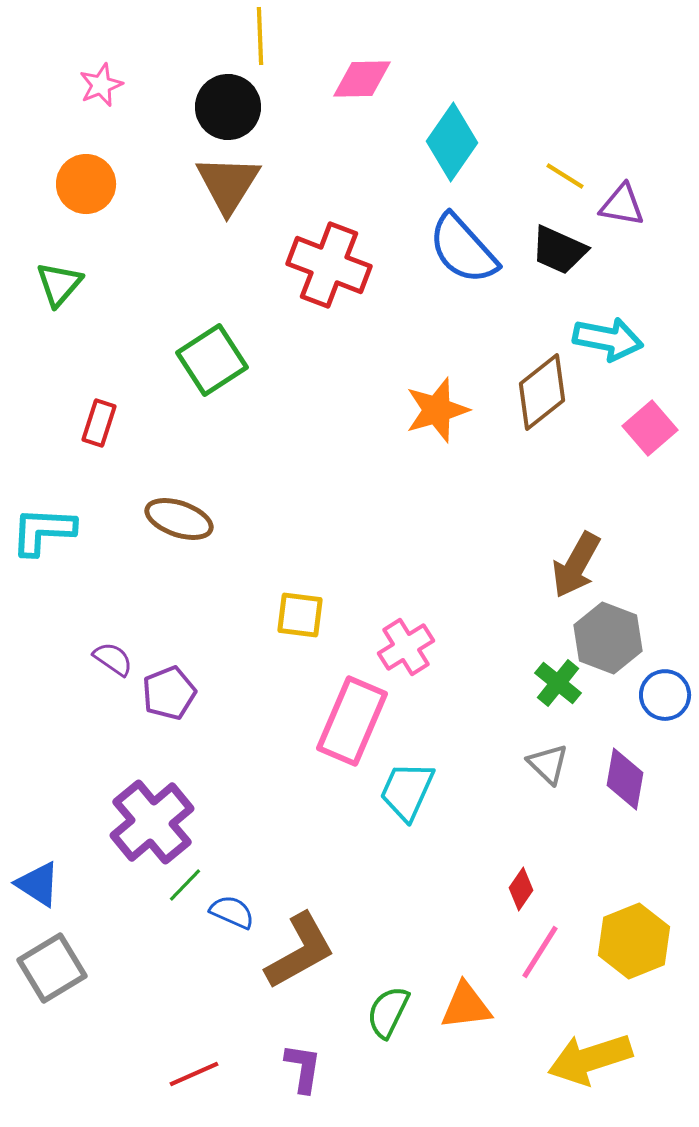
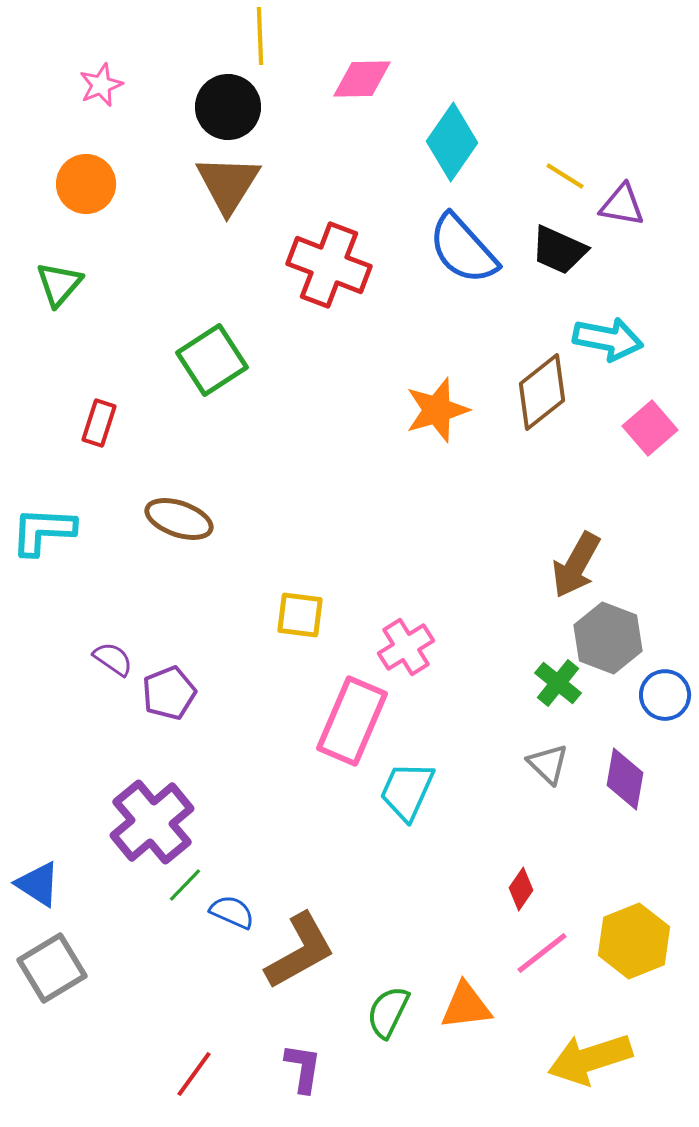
pink line at (540, 952): moved 2 px right, 1 px down; rotated 20 degrees clockwise
red line at (194, 1074): rotated 30 degrees counterclockwise
